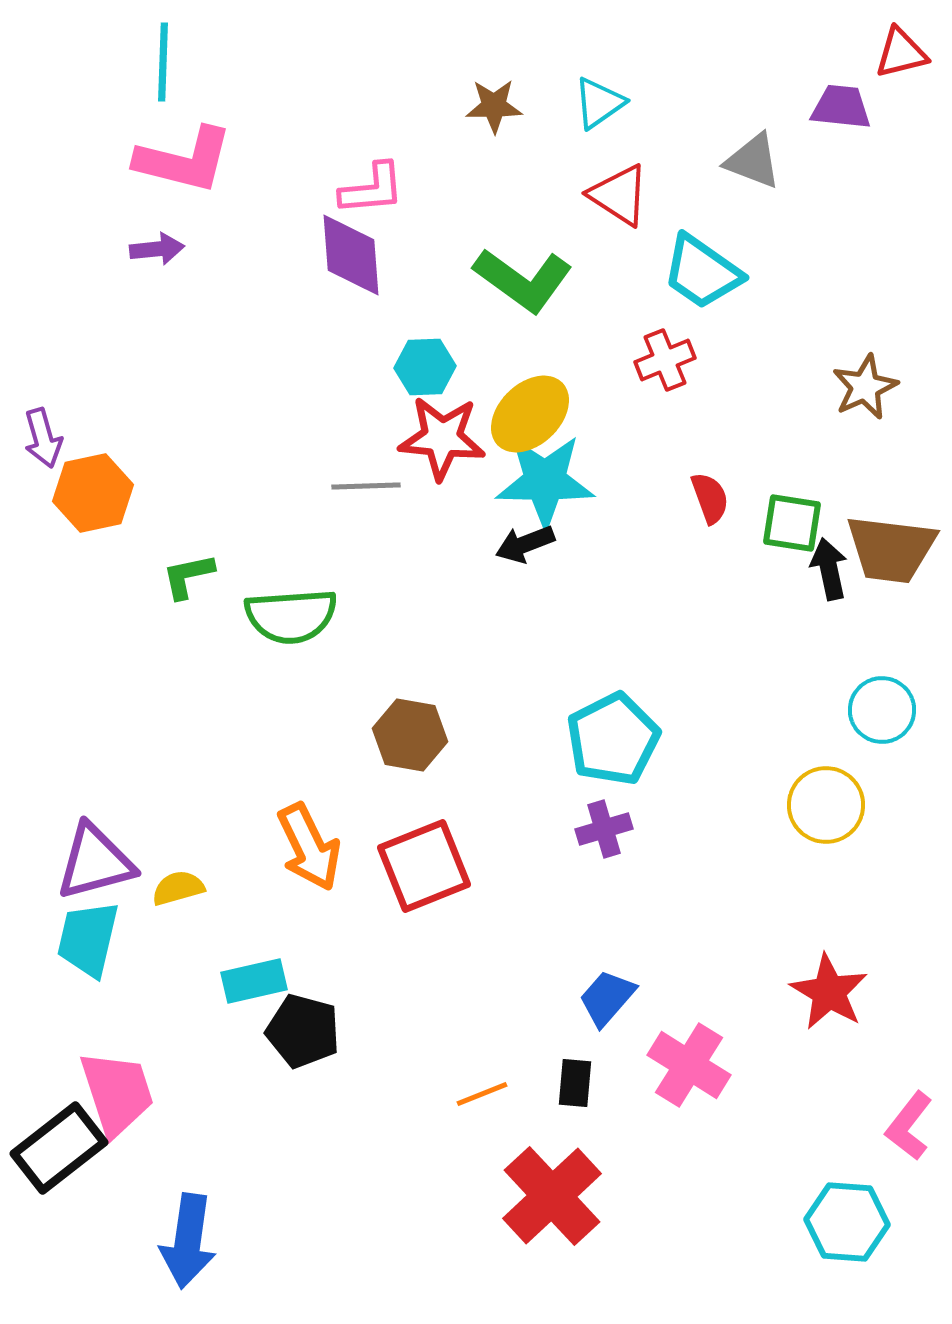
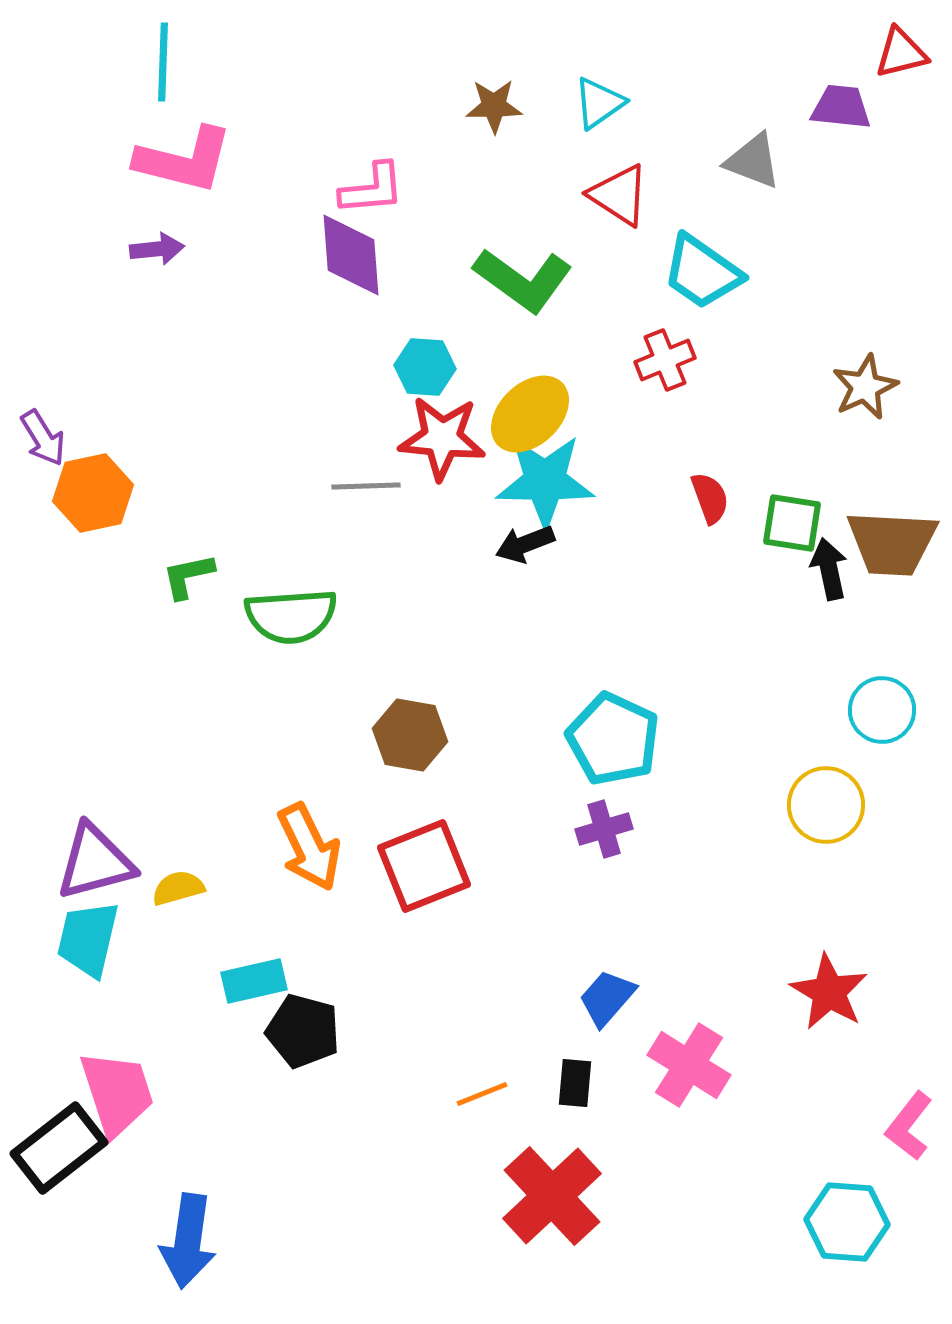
cyan hexagon at (425, 367): rotated 6 degrees clockwise
purple arrow at (43, 438): rotated 16 degrees counterclockwise
brown trapezoid at (891, 549): moved 1 px right, 6 px up; rotated 4 degrees counterclockwise
cyan pentagon at (613, 739): rotated 20 degrees counterclockwise
